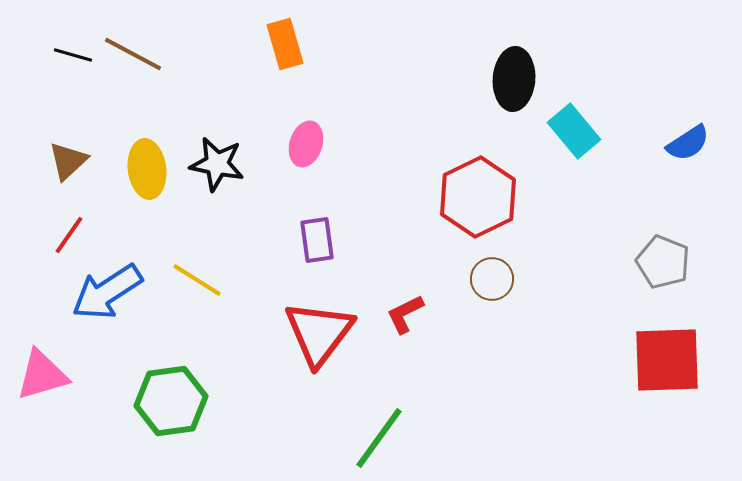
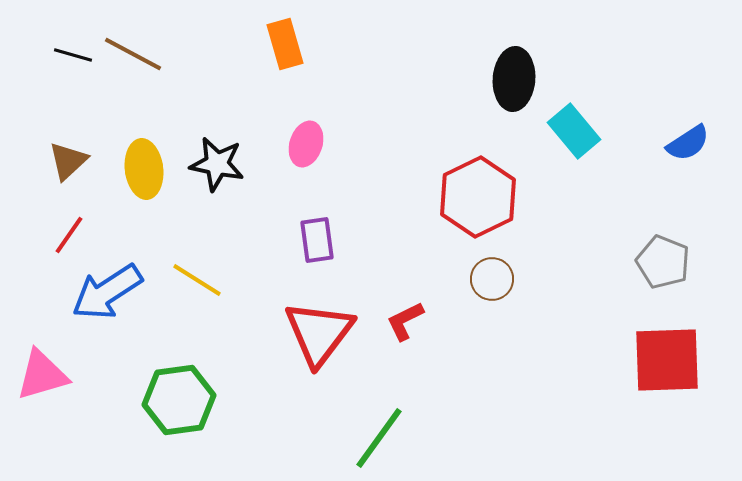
yellow ellipse: moved 3 px left
red L-shape: moved 7 px down
green hexagon: moved 8 px right, 1 px up
